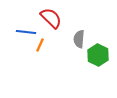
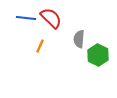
blue line: moved 14 px up
orange line: moved 1 px down
